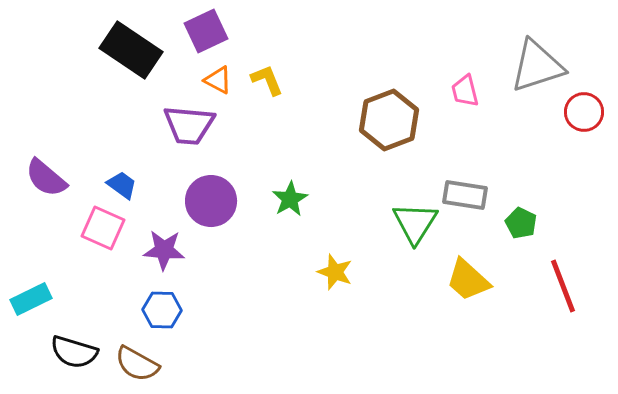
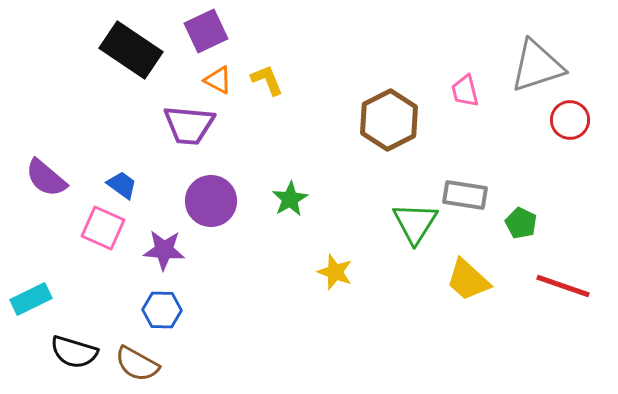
red circle: moved 14 px left, 8 px down
brown hexagon: rotated 6 degrees counterclockwise
red line: rotated 50 degrees counterclockwise
